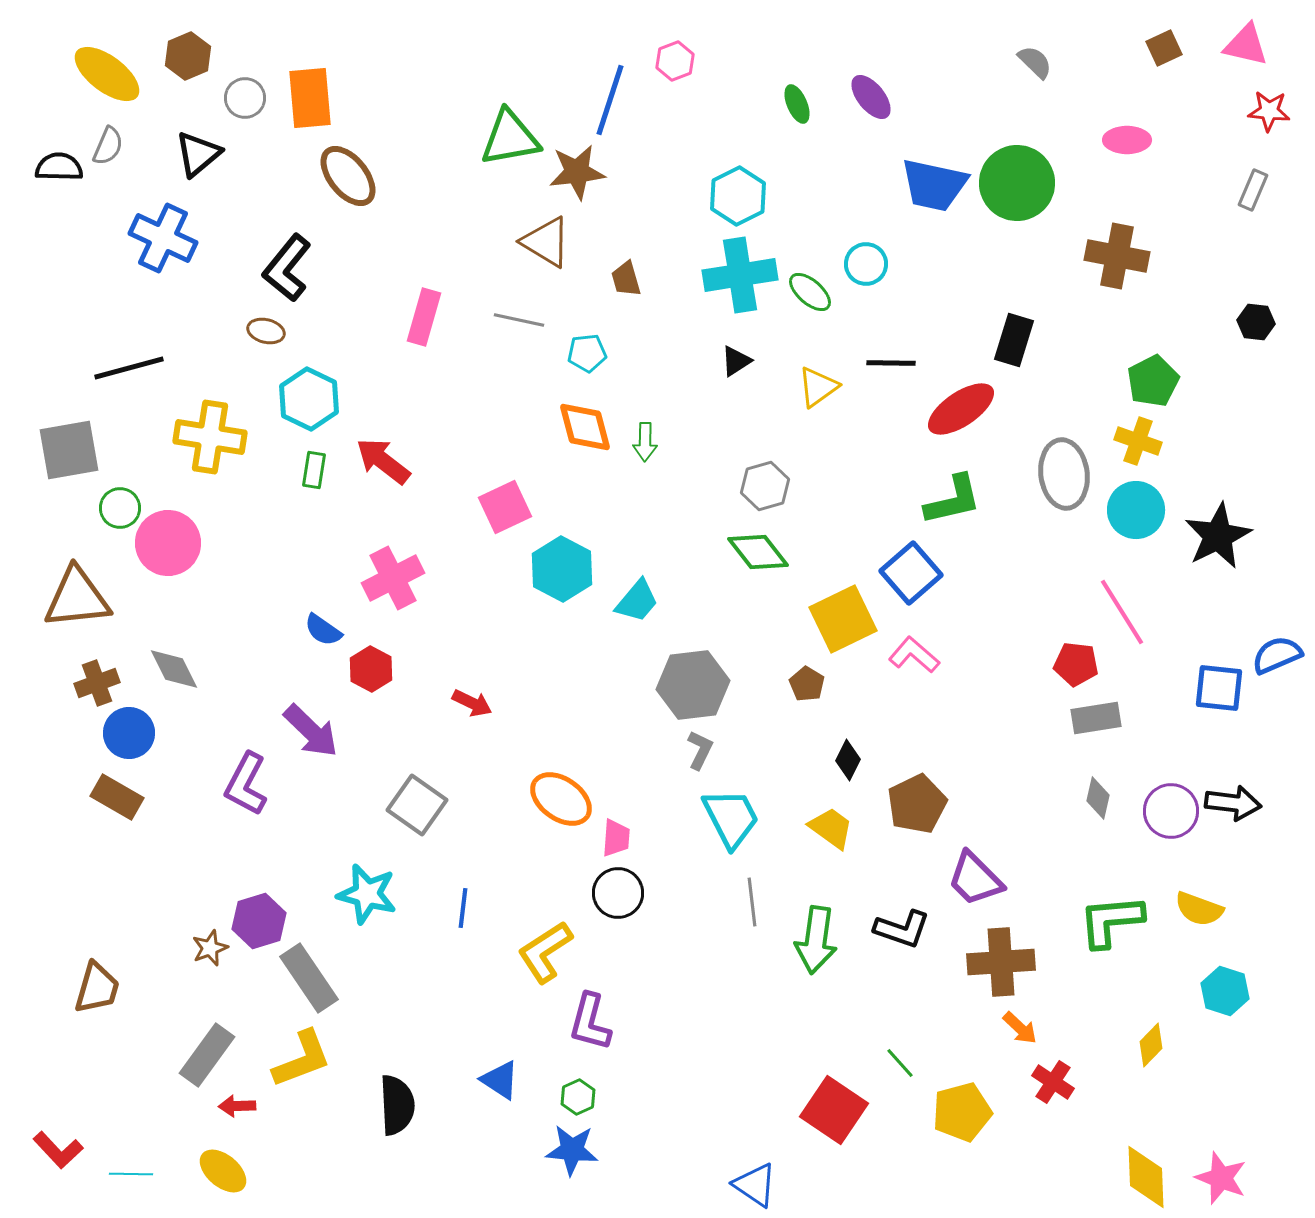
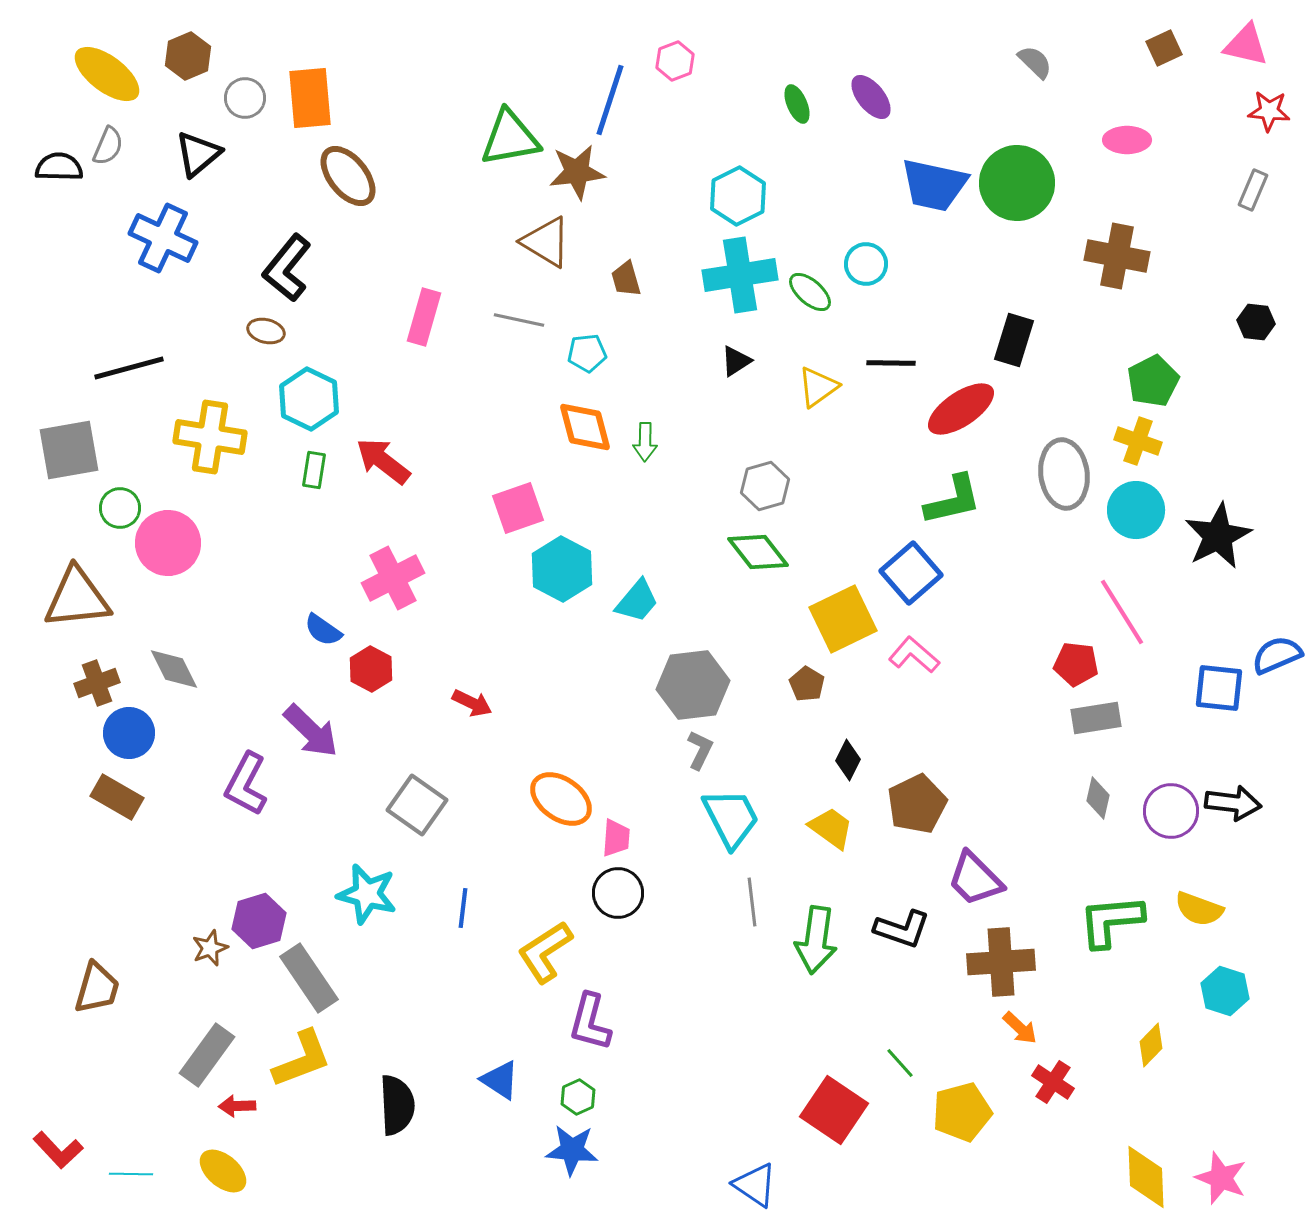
pink square at (505, 507): moved 13 px right, 1 px down; rotated 6 degrees clockwise
